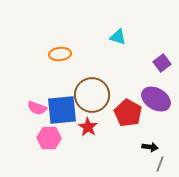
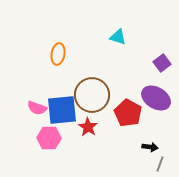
orange ellipse: moved 2 px left; rotated 75 degrees counterclockwise
purple ellipse: moved 1 px up
